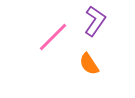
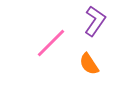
pink line: moved 2 px left, 6 px down
